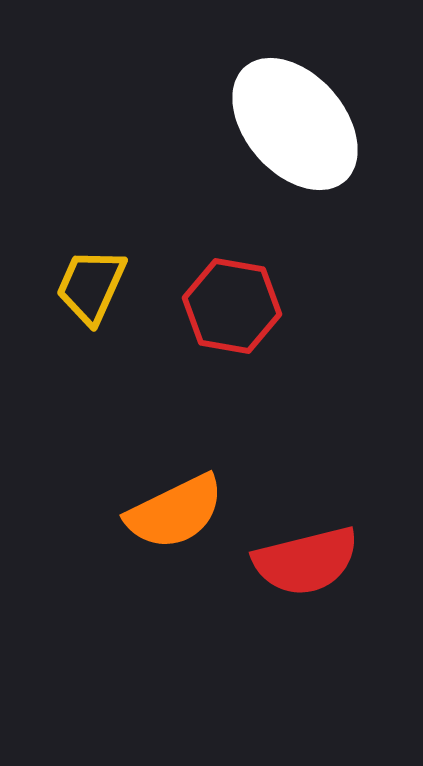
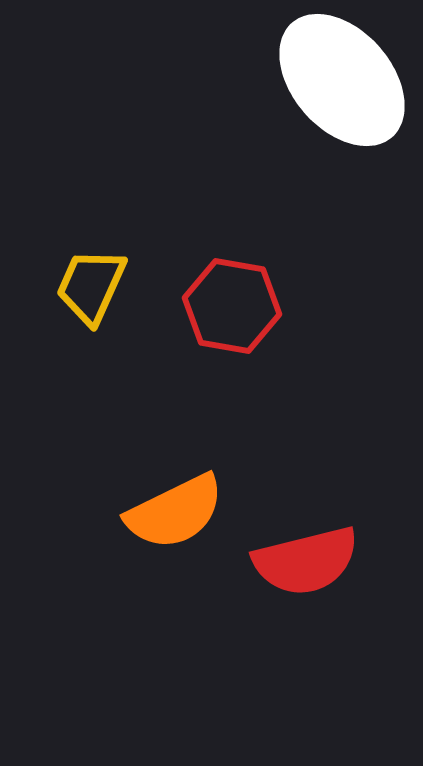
white ellipse: moved 47 px right, 44 px up
